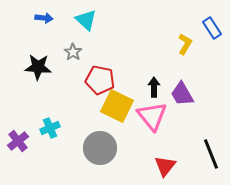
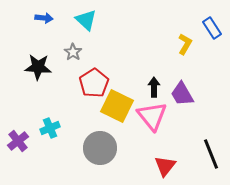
red pentagon: moved 6 px left, 3 px down; rotated 28 degrees clockwise
